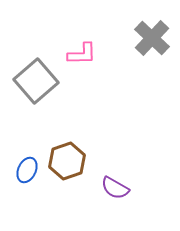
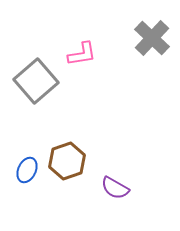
pink L-shape: rotated 8 degrees counterclockwise
